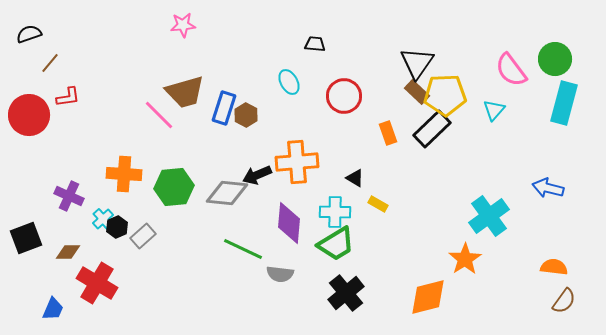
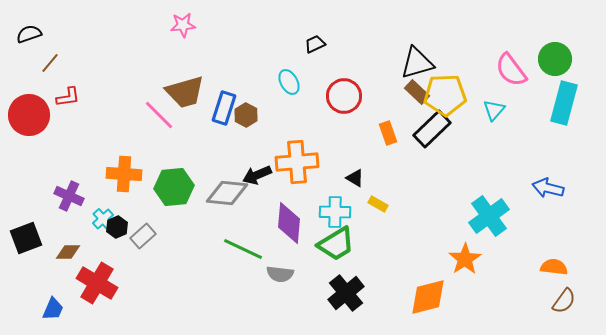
black trapezoid at (315, 44): rotated 30 degrees counterclockwise
black triangle at (417, 63): rotated 39 degrees clockwise
